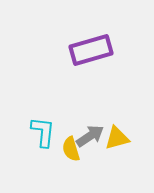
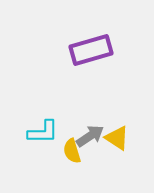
cyan L-shape: rotated 84 degrees clockwise
yellow triangle: rotated 48 degrees clockwise
yellow semicircle: moved 1 px right, 2 px down
